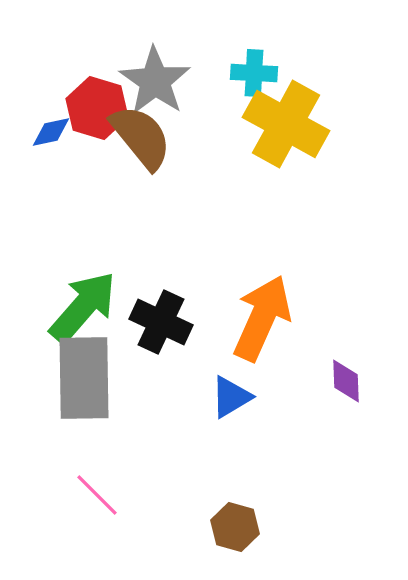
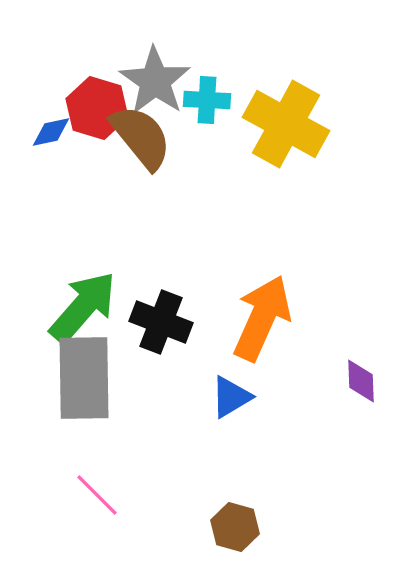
cyan cross: moved 47 px left, 27 px down
black cross: rotated 4 degrees counterclockwise
purple diamond: moved 15 px right
